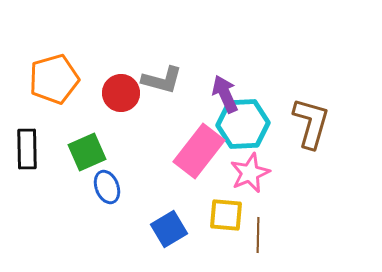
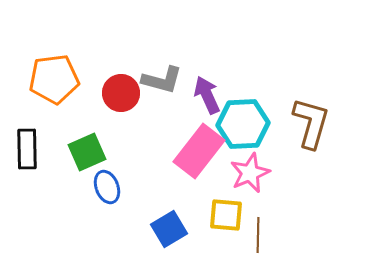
orange pentagon: rotated 9 degrees clockwise
purple arrow: moved 18 px left, 1 px down
